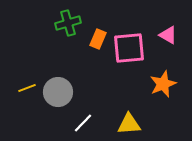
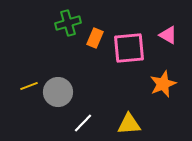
orange rectangle: moved 3 px left, 1 px up
yellow line: moved 2 px right, 2 px up
